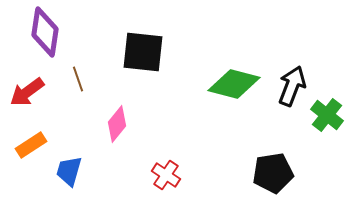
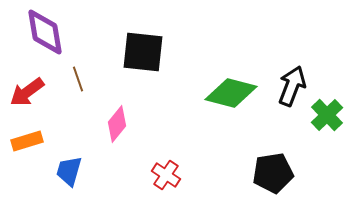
purple diamond: rotated 18 degrees counterclockwise
green diamond: moved 3 px left, 9 px down
green cross: rotated 8 degrees clockwise
orange rectangle: moved 4 px left, 4 px up; rotated 16 degrees clockwise
